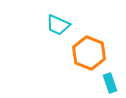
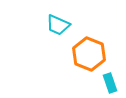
orange hexagon: moved 1 px down
